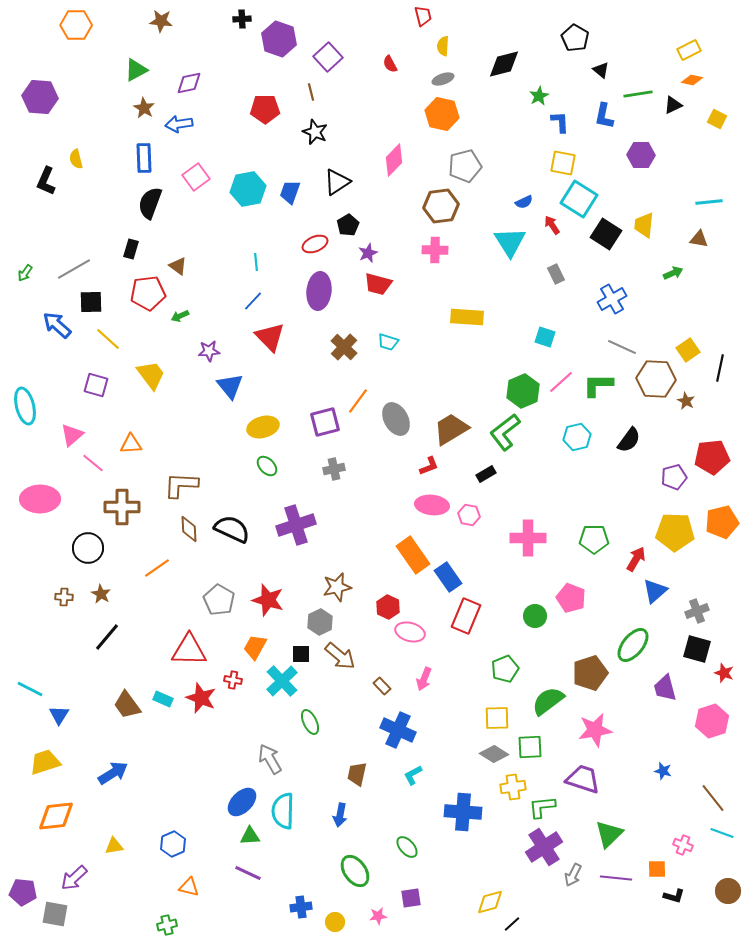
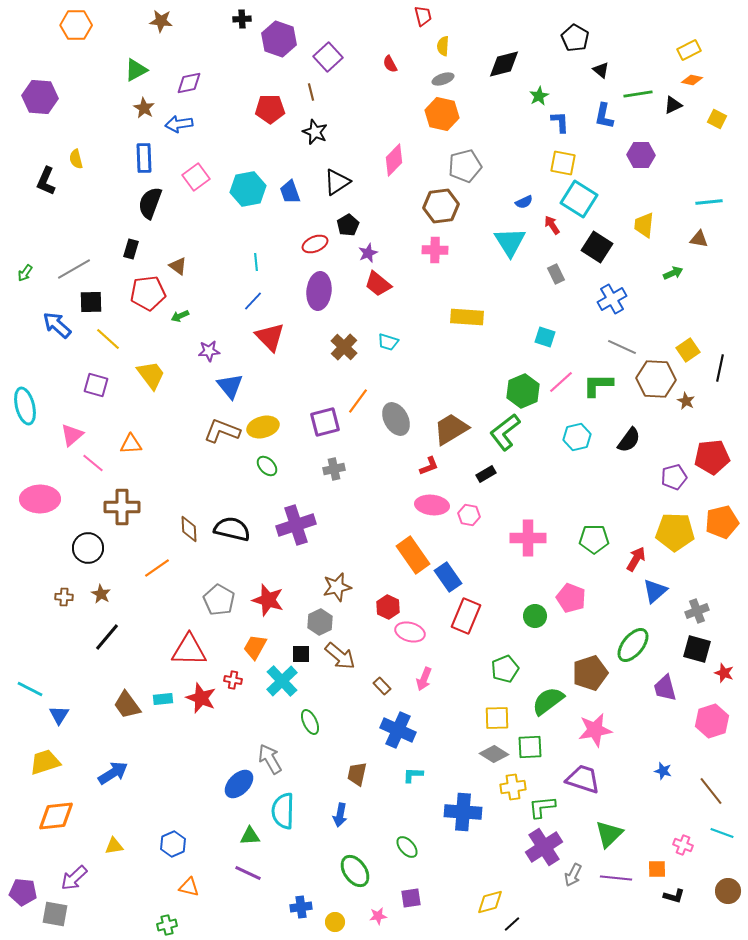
red pentagon at (265, 109): moved 5 px right
blue trapezoid at (290, 192): rotated 40 degrees counterclockwise
black square at (606, 234): moved 9 px left, 13 px down
red trapezoid at (378, 284): rotated 24 degrees clockwise
brown L-shape at (181, 485): moved 41 px right, 54 px up; rotated 18 degrees clockwise
black semicircle at (232, 529): rotated 12 degrees counterclockwise
cyan rectangle at (163, 699): rotated 30 degrees counterclockwise
cyan L-shape at (413, 775): rotated 30 degrees clockwise
brown line at (713, 798): moved 2 px left, 7 px up
blue ellipse at (242, 802): moved 3 px left, 18 px up
